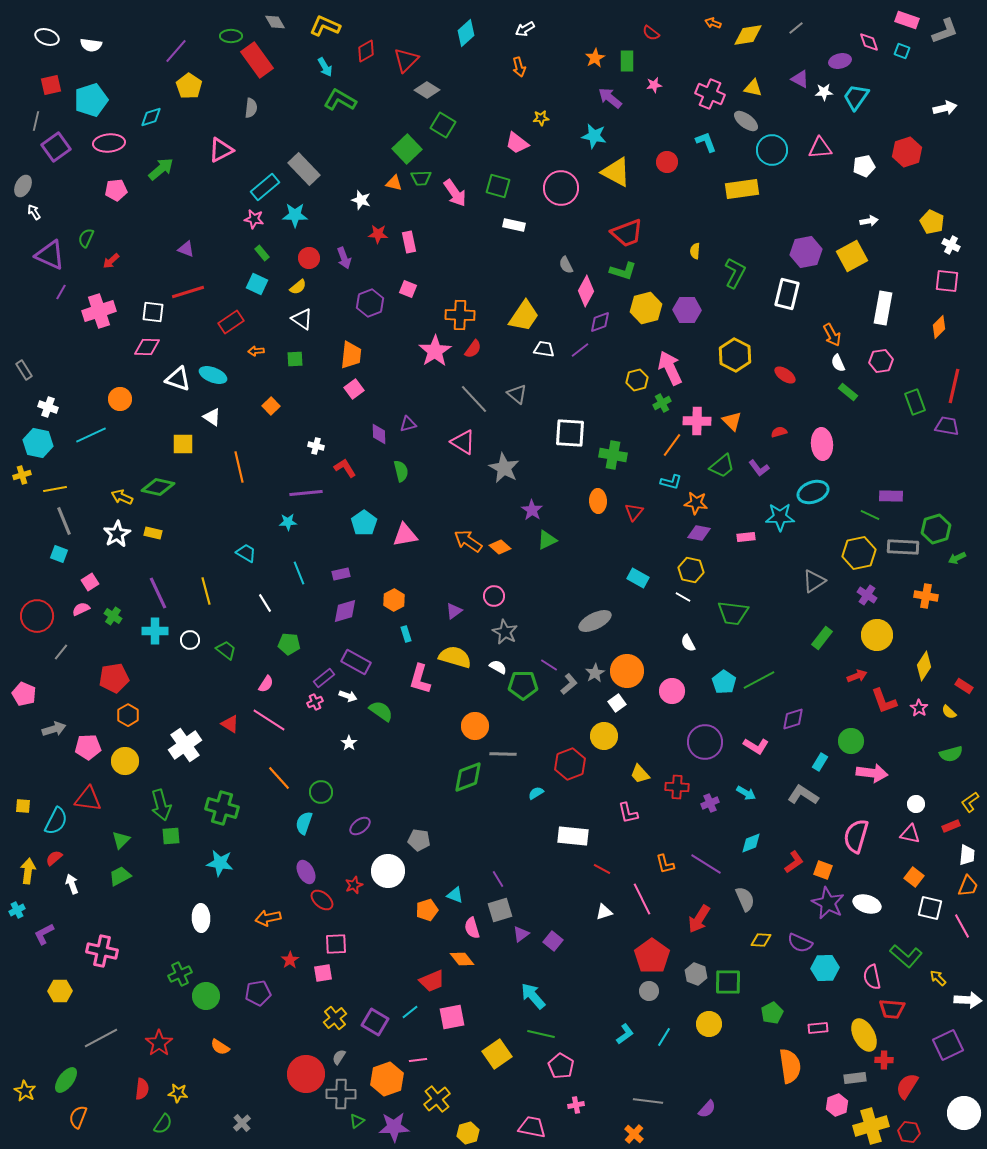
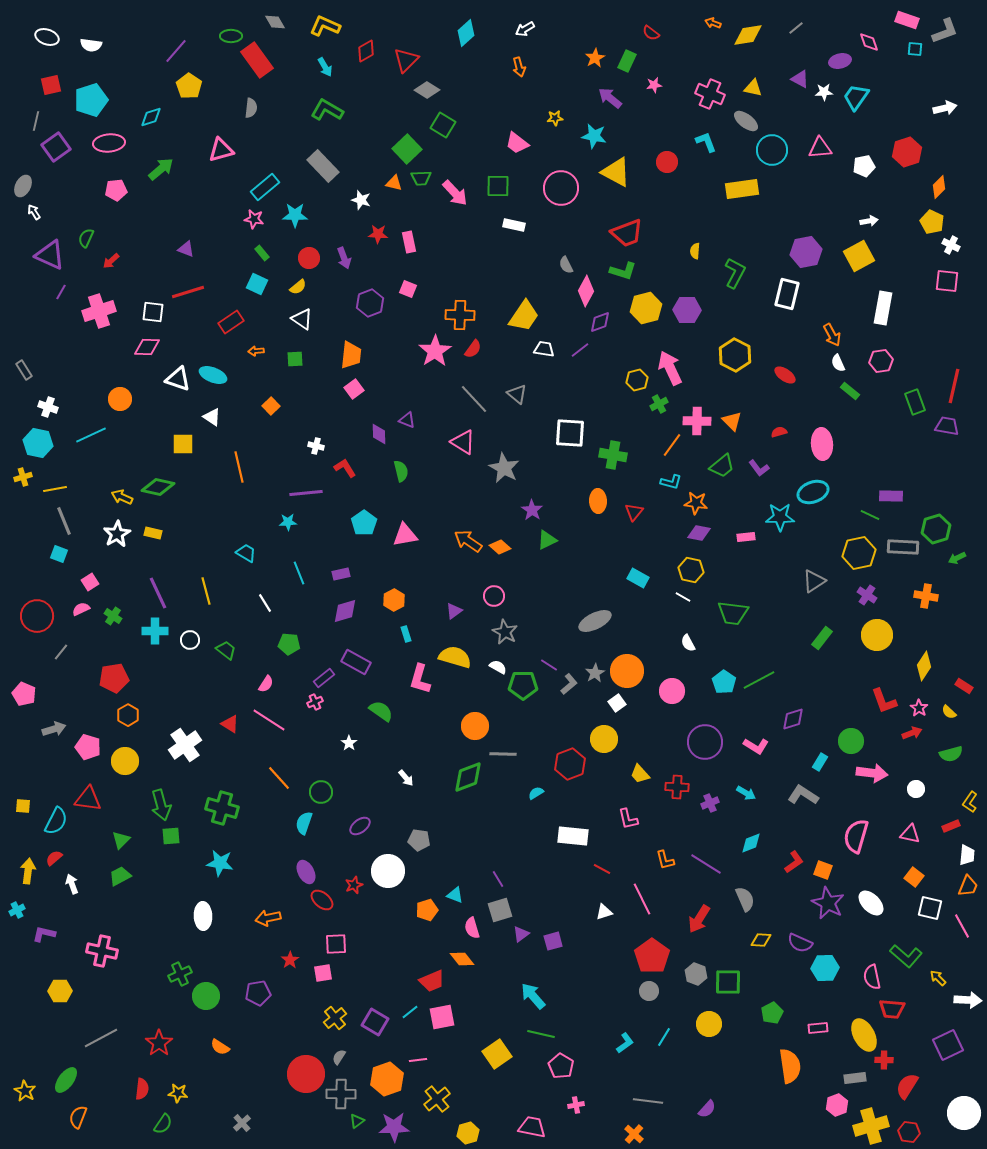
cyan square at (902, 51): moved 13 px right, 2 px up; rotated 14 degrees counterclockwise
green rectangle at (627, 61): rotated 25 degrees clockwise
green L-shape at (340, 100): moved 13 px left, 10 px down
yellow star at (541, 118): moved 14 px right
pink triangle at (221, 150): rotated 12 degrees clockwise
gray rectangle at (304, 169): moved 19 px right, 3 px up
green square at (498, 186): rotated 15 degrees counterclockwise
pink arrow at (455, 193): rotated 8 degrees counterclockwise
yellow square at (852, 256): moved 7 px right
orange diamond at (939, 327): moved 140 px up
green rectangle at (848, 392): moved 2 px right, 1 px up
green cross at (662, 403): moved 3 px left, 1 px down
purple triangle at (408, 424): moved 1 px left, 4 px up; rotated 36 degrees clockwise
yellow cross at (22, 475): moved 1 px right, 2 px down
red arrow at (857, 676): moved 55 px right, 57 px down
white arrow at (348, 696): moved 58 px right, 82 px down; rotated 30 degrees clockwise
yellow circle at (604, 736): moved 3 px down
pink pentagon at (88, 747): rotated 20 degrees clockwise
yellow L-shape at (970, 802): rotated 20 degrees counterclockwise
white circle at (916, 804): moved 15 px up
pink L-shape at (628, 813): moved 6 px down
orange L-shape at (665, 864): moved 4 px up
white ellipse at (867, 904): moved 4 px right, 1 px up; rotated 28 degrees clockwise
white ellipse at (201, 918): moved 2 px right, 2 px up
purple L-shape at (44, 934): rotated 40 degrees clockwise
purple square at (553, 941): rotated 36 degrees clockwise
pink square at (452, 1017): moved 10 px left
cyan L-shape at (625, 1034): moved 9 px down
